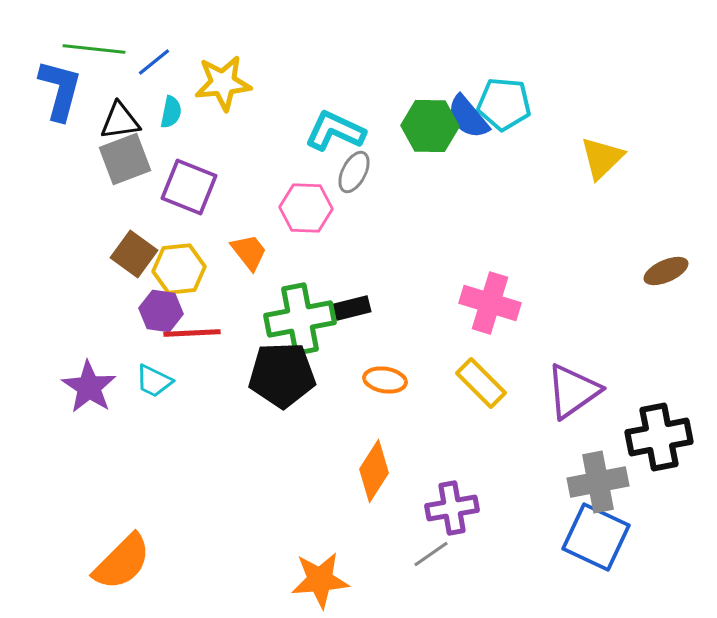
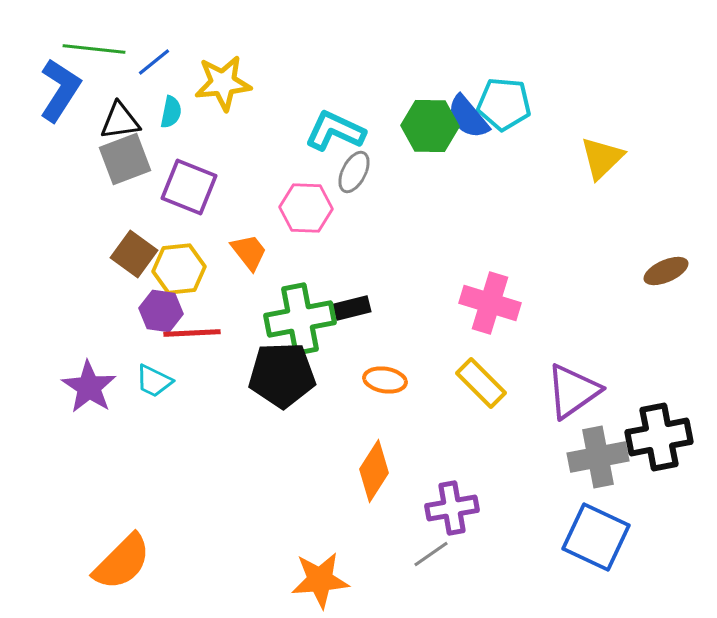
blue L-shape: rotated 18 degrees clockwise
gray cross: moved 25 px up
